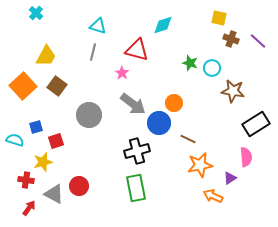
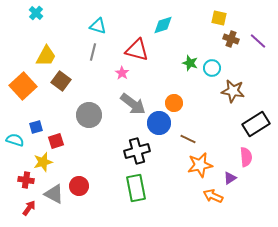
brown square: moved 4 px right, 5 px up
